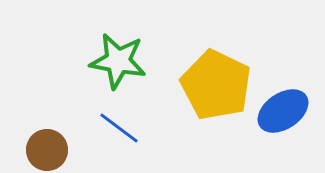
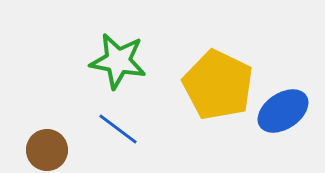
yellow pentagon: moved 2 px right
blue line: moved 1 px left, 1 px down
